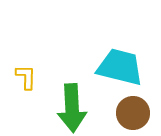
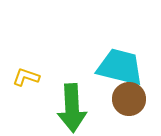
yellow L-shape: rotated 72 degrees counterclockwise
brown circle: moved 4 px left, 14 px up
